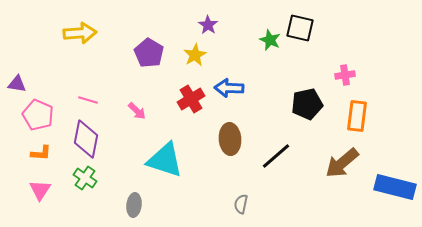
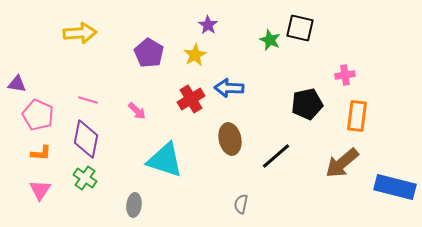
brown ellipse: rotated 8 degrees counterclockwise
